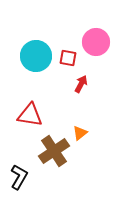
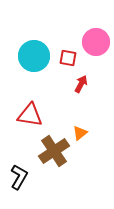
cyan circle: moved 2 px left
